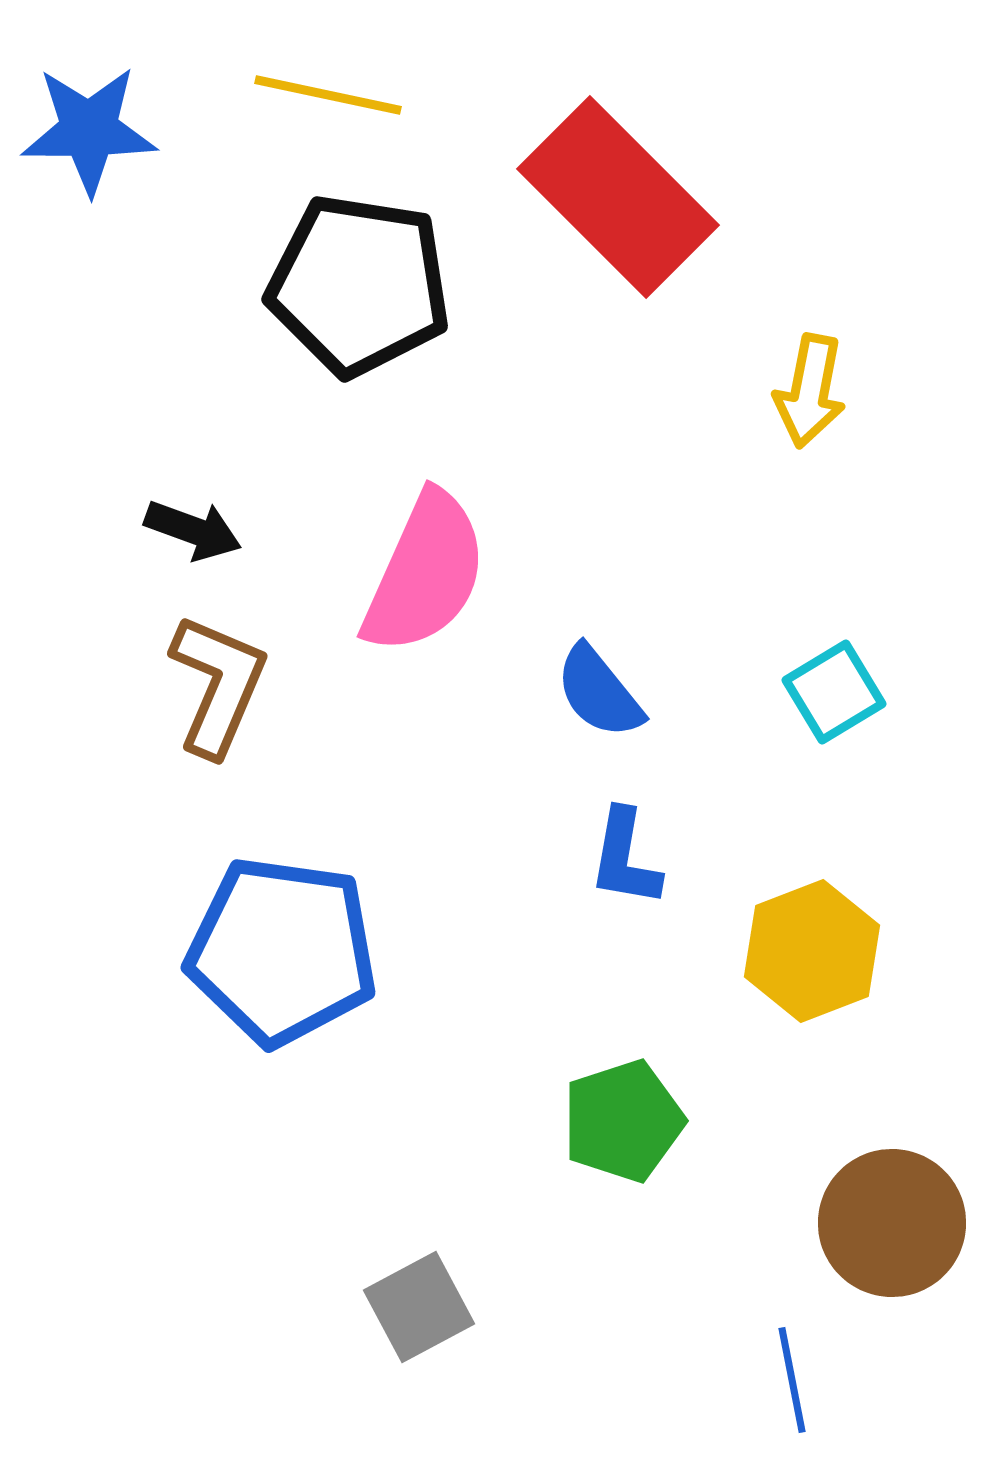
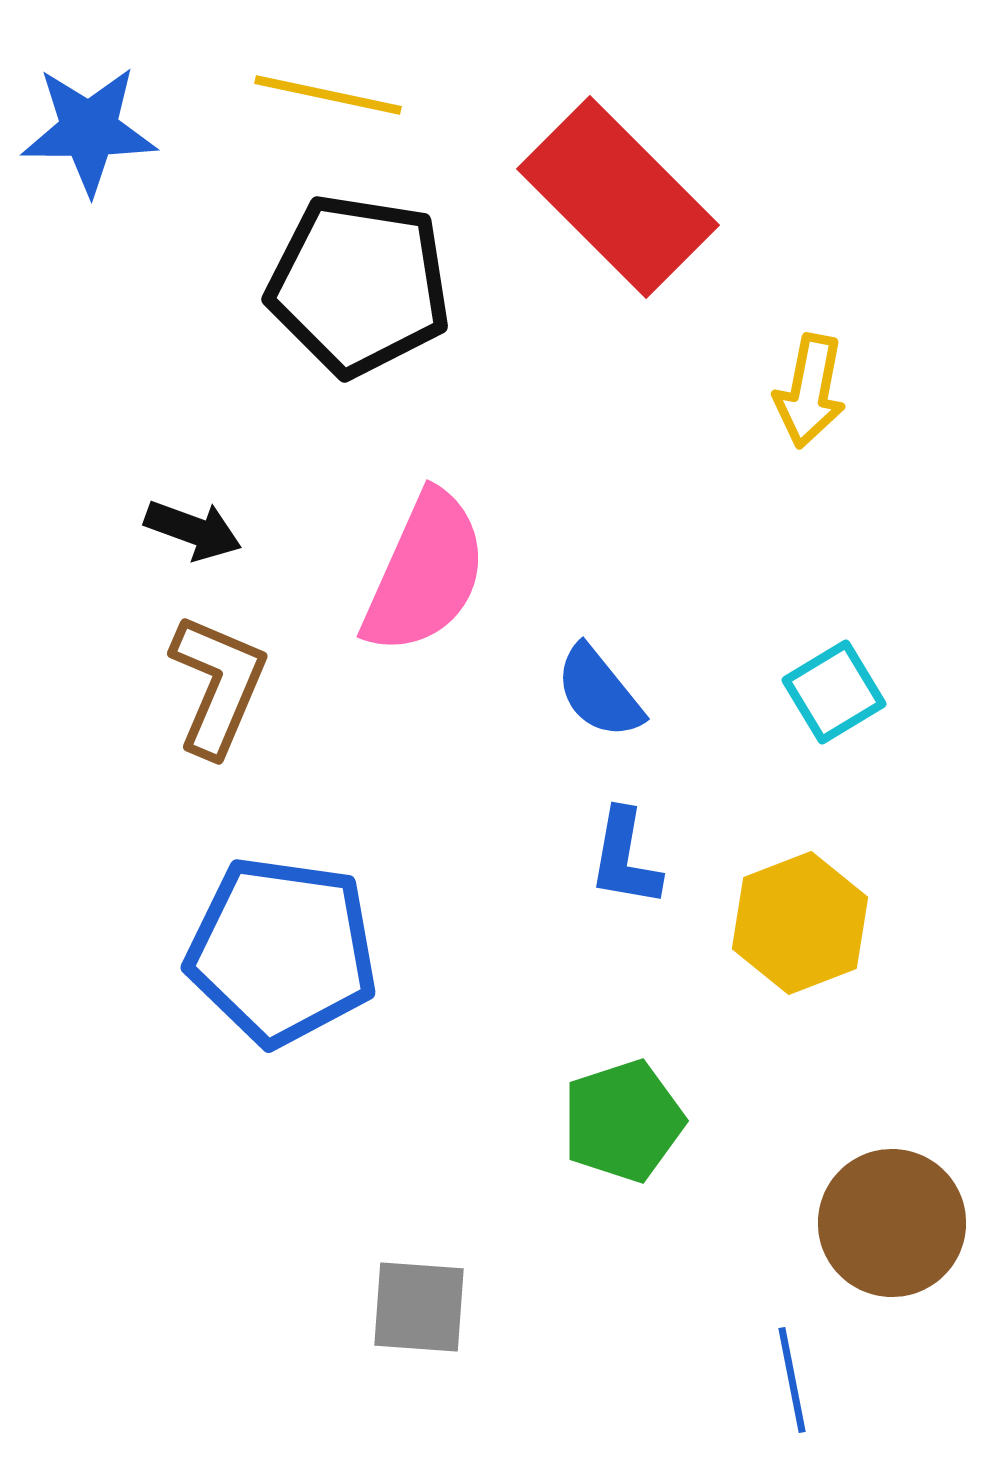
yellow hexagon: moved 12 px left, 28 px up
gray square: rotated 32 degrees clockwise
